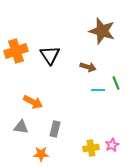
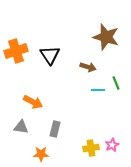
brown star: moved 4 px right, 6 px down
